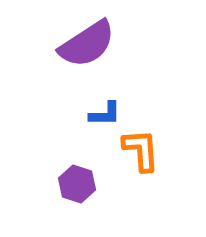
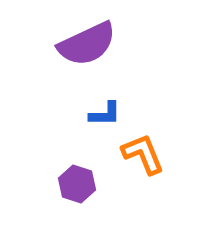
purple semicircle: rotated 8 degrees clockwise
orange L-shape: moved 2 px right, 4 px down; rotated 18 degrees counterclockwise
